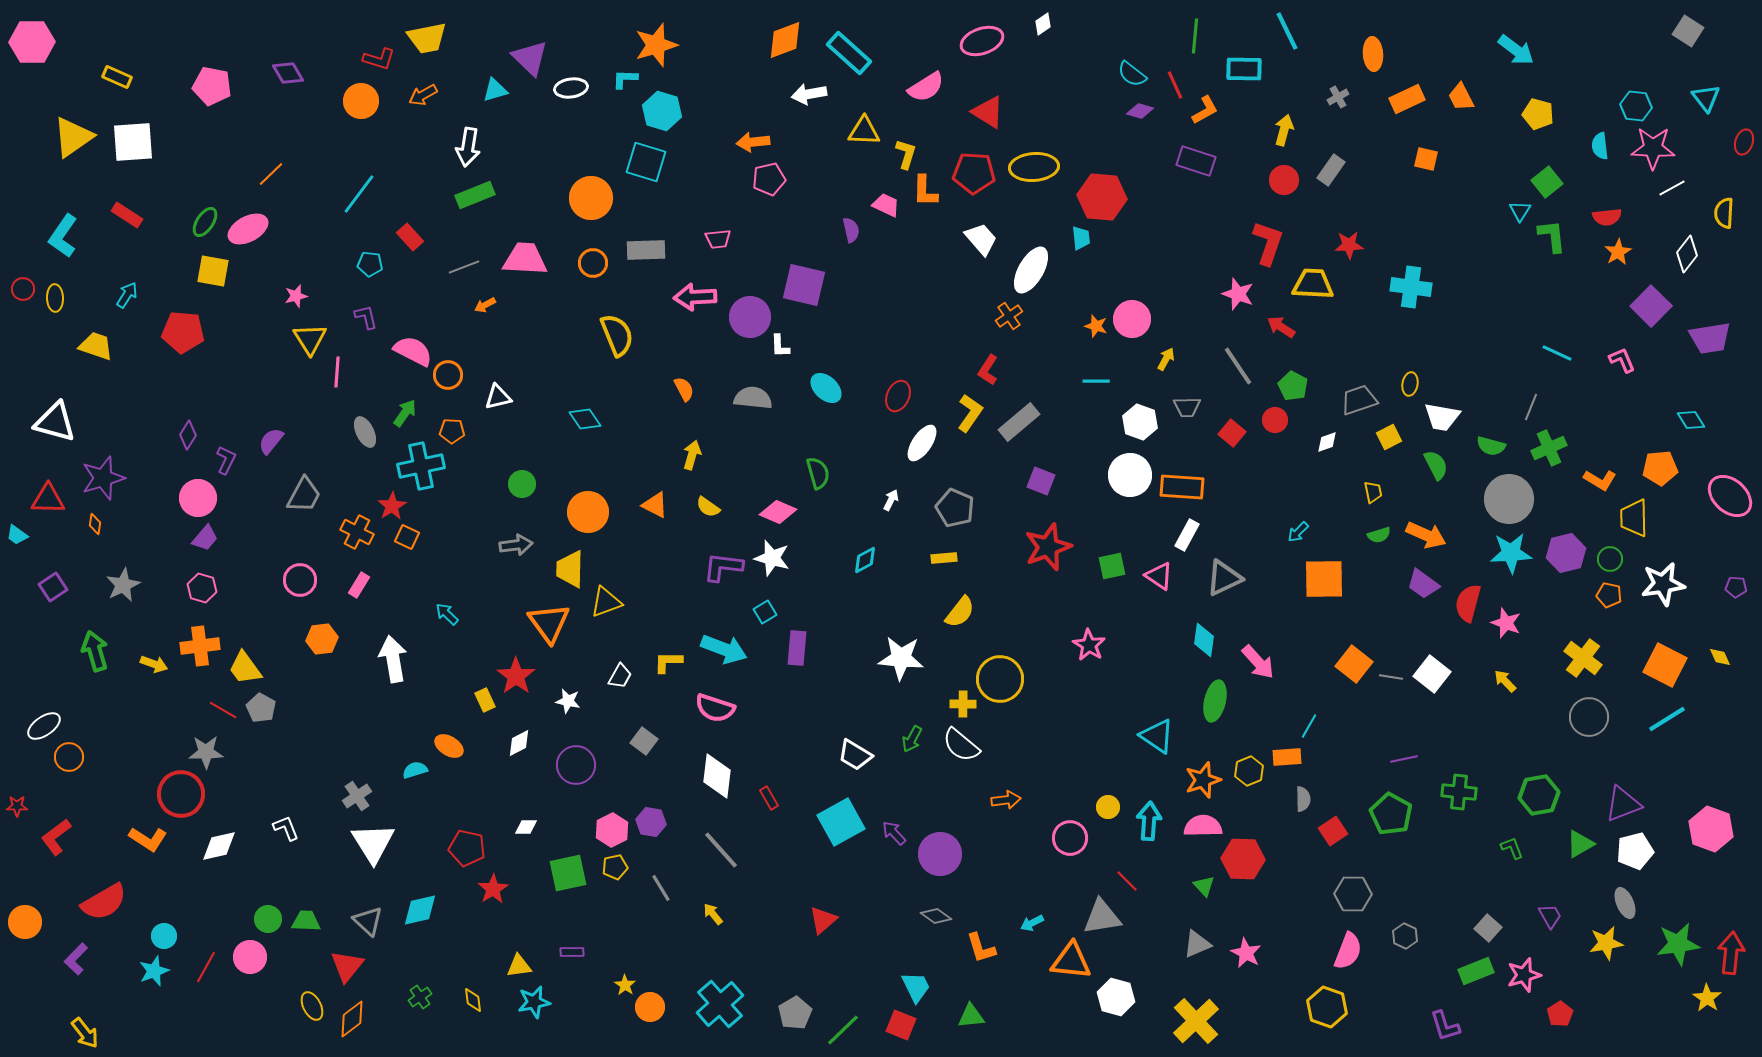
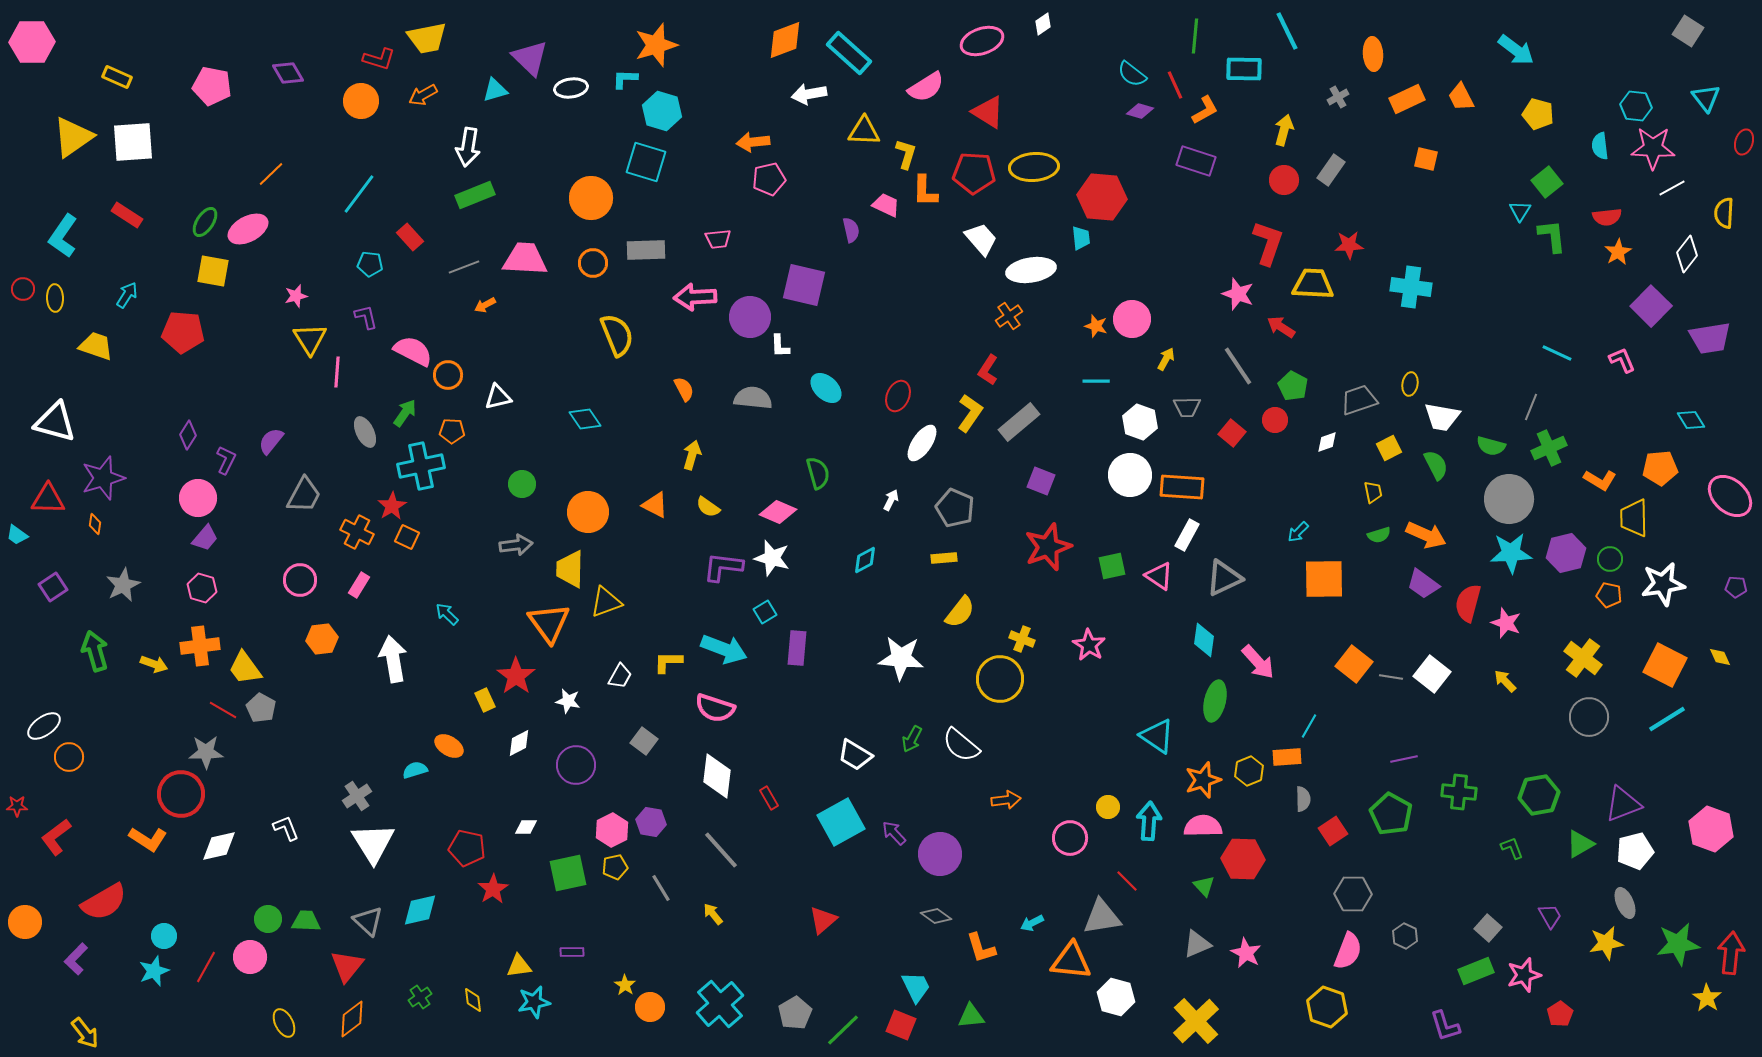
white ellipse at (1031, 270): rotated 51 degrees clockwise
yellow square at (1389, 437): moved 11 px down
yellow cross at (963, 704): moved 59 px right, 65 px up; rotated 20 degrees clockwise
yellow ellipse at (312, 1006): moved 28 px left, 17 px down
